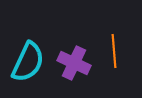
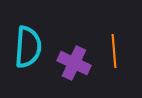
cyan semicircle: moved 15 px up; rotated 21 degrees counterclockwise
